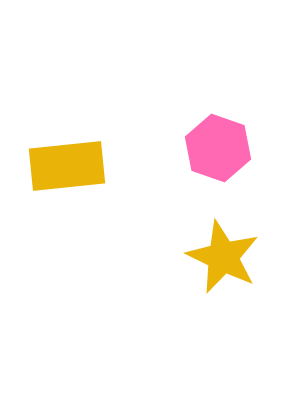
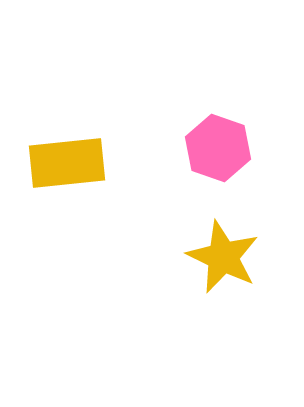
yellow rectangle: moved 3 px up
